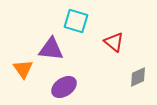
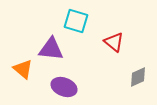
orange triangle: rotated 15 degrees counterclockwise
purple ellipse: rotated 55 degrees clockwise
